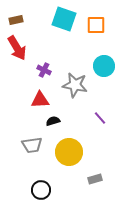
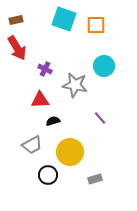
purple cross: moved 1 px right, 1 px up
gray trapezoid: rotated 20 degrees counterclockwise
yellow circle: moved 1 px right
black circle: moved 7 px right, 15 px up
